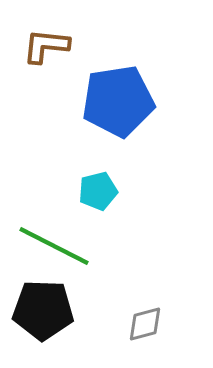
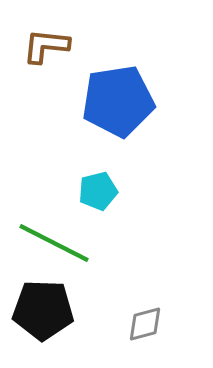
green line: moved 3 px up
